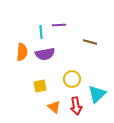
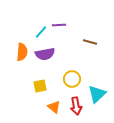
cyan line: rotated 48 degrees clockwise
